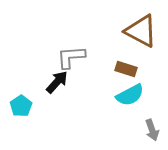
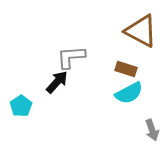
cyan semicircle: moved 1 px left, 2 px up
